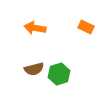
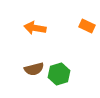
orange rectangle: moved 1 px right, 1 px up
